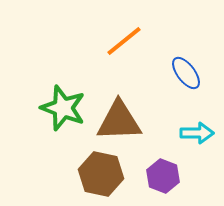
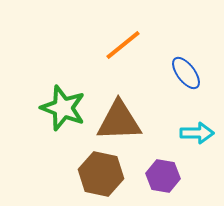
orange line: moved 1 px left, 4 px down
purple hexagon: rotated 12 degrees counterclockwise
